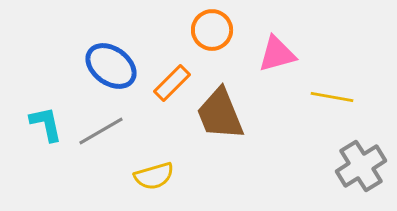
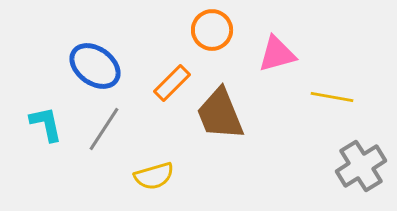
blue ellipse: moved 16 px left
gray line: moved 3 px right, 2 px up; rotated 27 degrees counterclockwise
